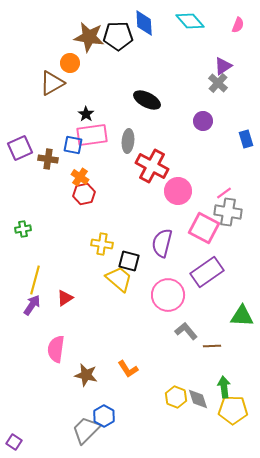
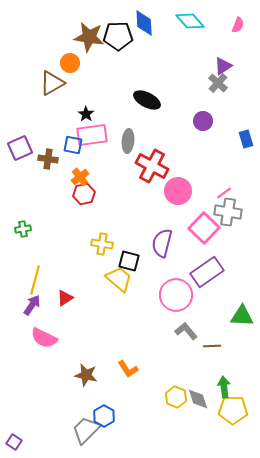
orange cross at (80, 177): rotated 18 degrees clockwise
pink square at (204, 228): rotated 16 degrees clockwise
pink circle at (168, 295): moved 8 px right
pink semicircle at (56, 349): moved 12 px left, 11 px up; rotated 72 degrees counterclockwise
